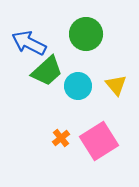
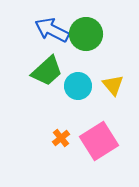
blue arrow: moved 23 px right, 13 px up
yellow triangle: moved 3 px left
